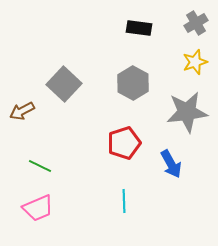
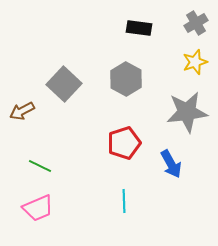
gray hexagon: moved 7 px left, 4 px up
